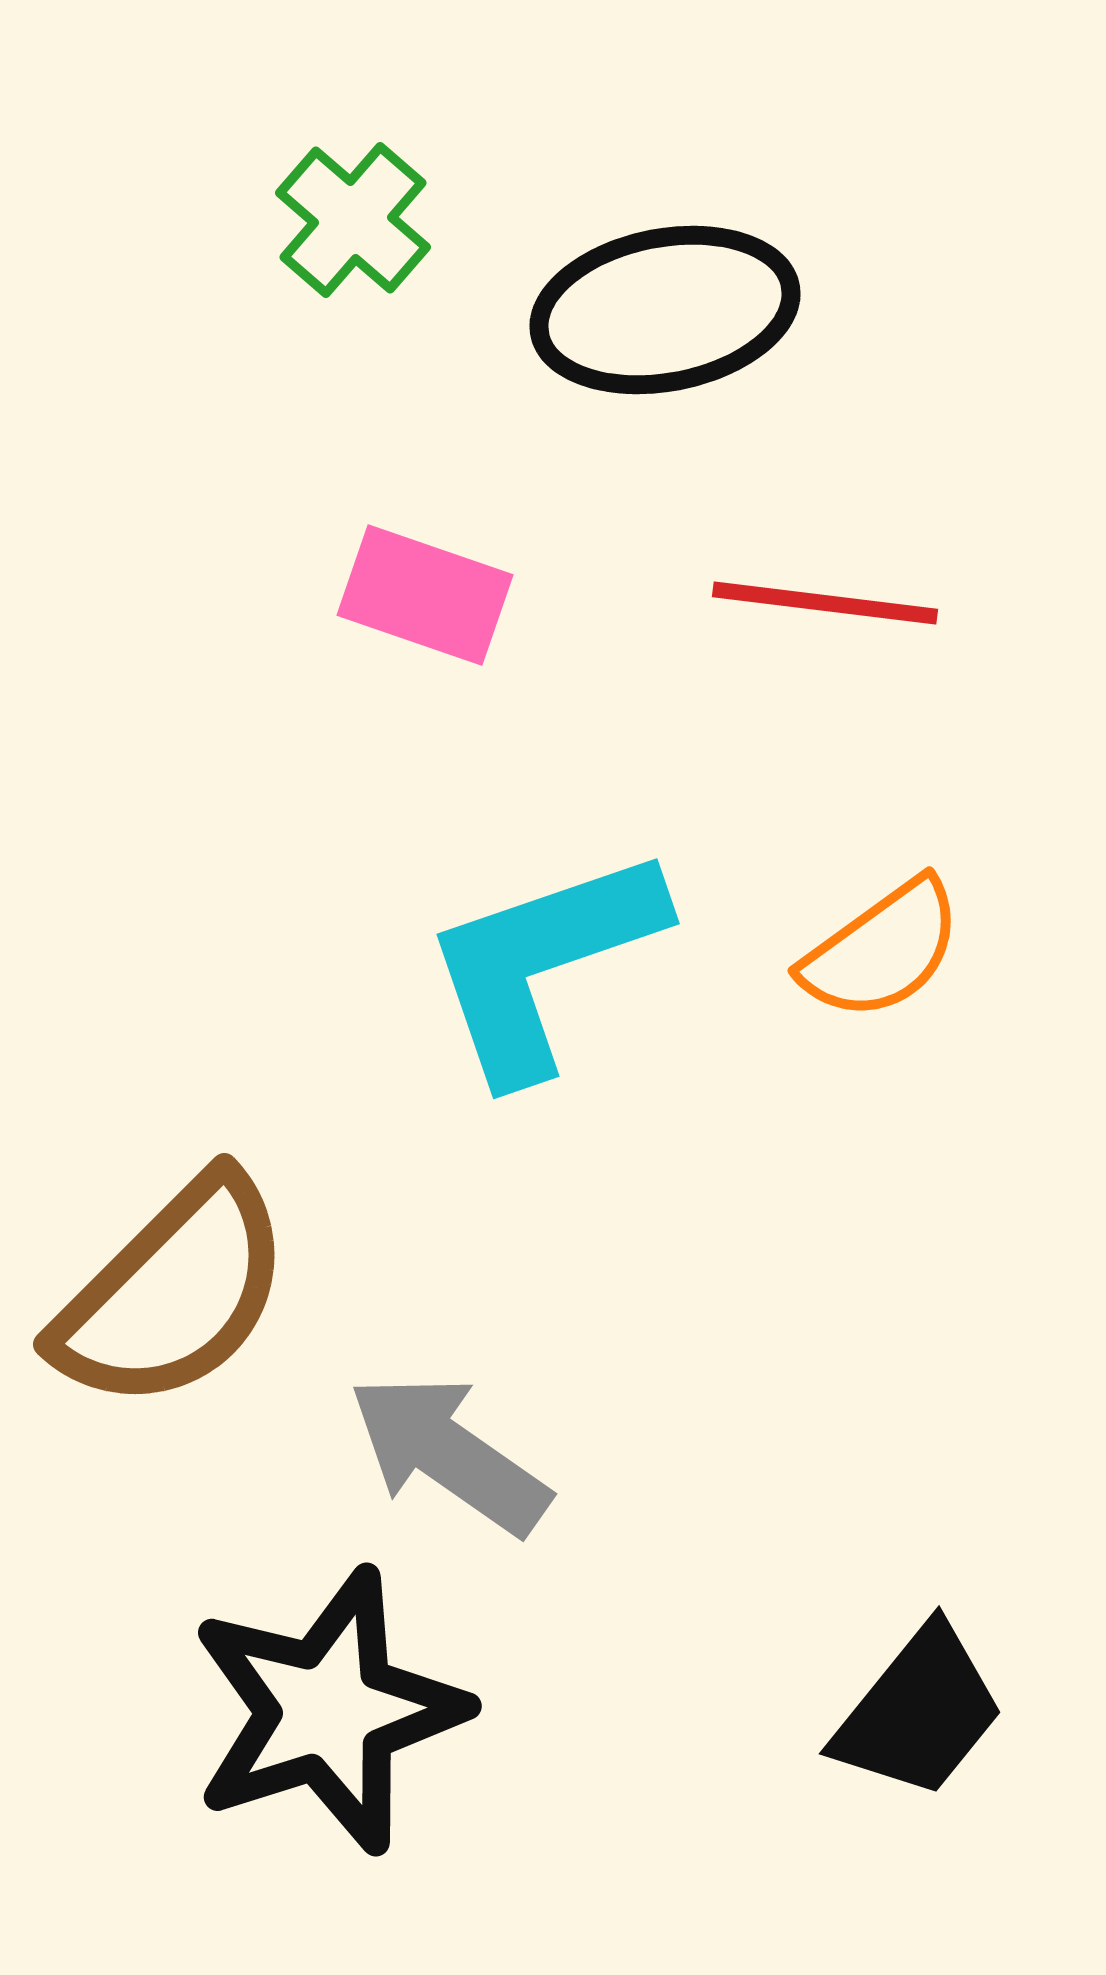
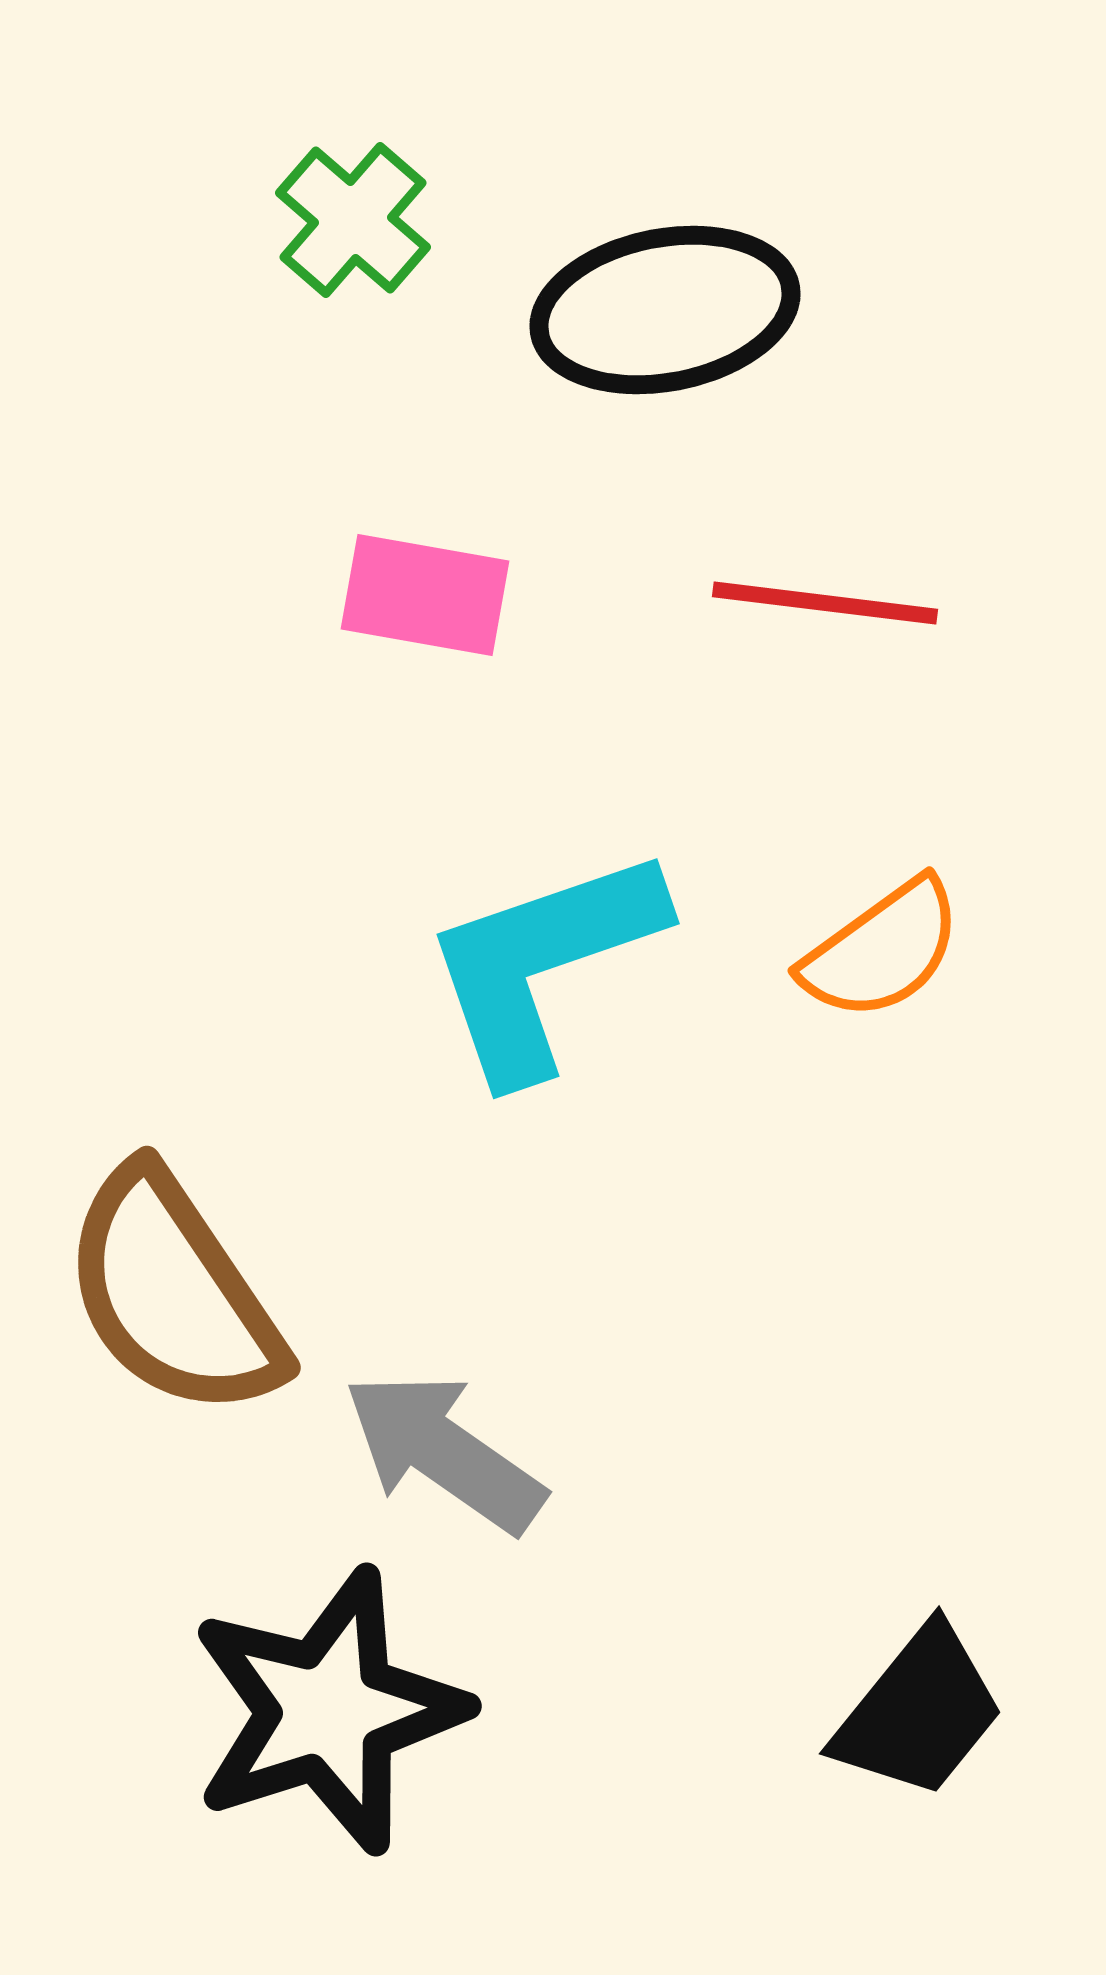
pink rectangle: rotated 9 degrees counterclockwise
brown semicircle: rotated 101 degrees clockwise
gray arrow: moved 5 px left, 2 px up
